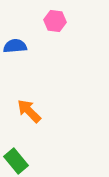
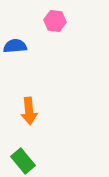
orange arrow: rotated 140 degrees counterclockwise
green rectangle: moved 7 px right
